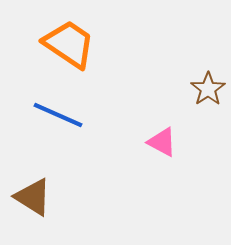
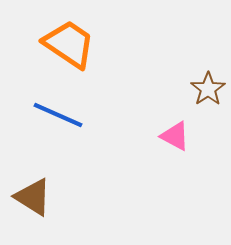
pink triangle: moved 13 px right, 6 px up
